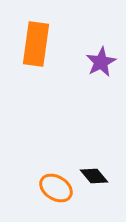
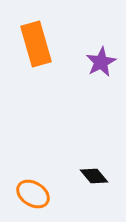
orange rectangle: rotated 24 degrees counterclockwise
orange ellipse: moved 23 px left, 6 px down
